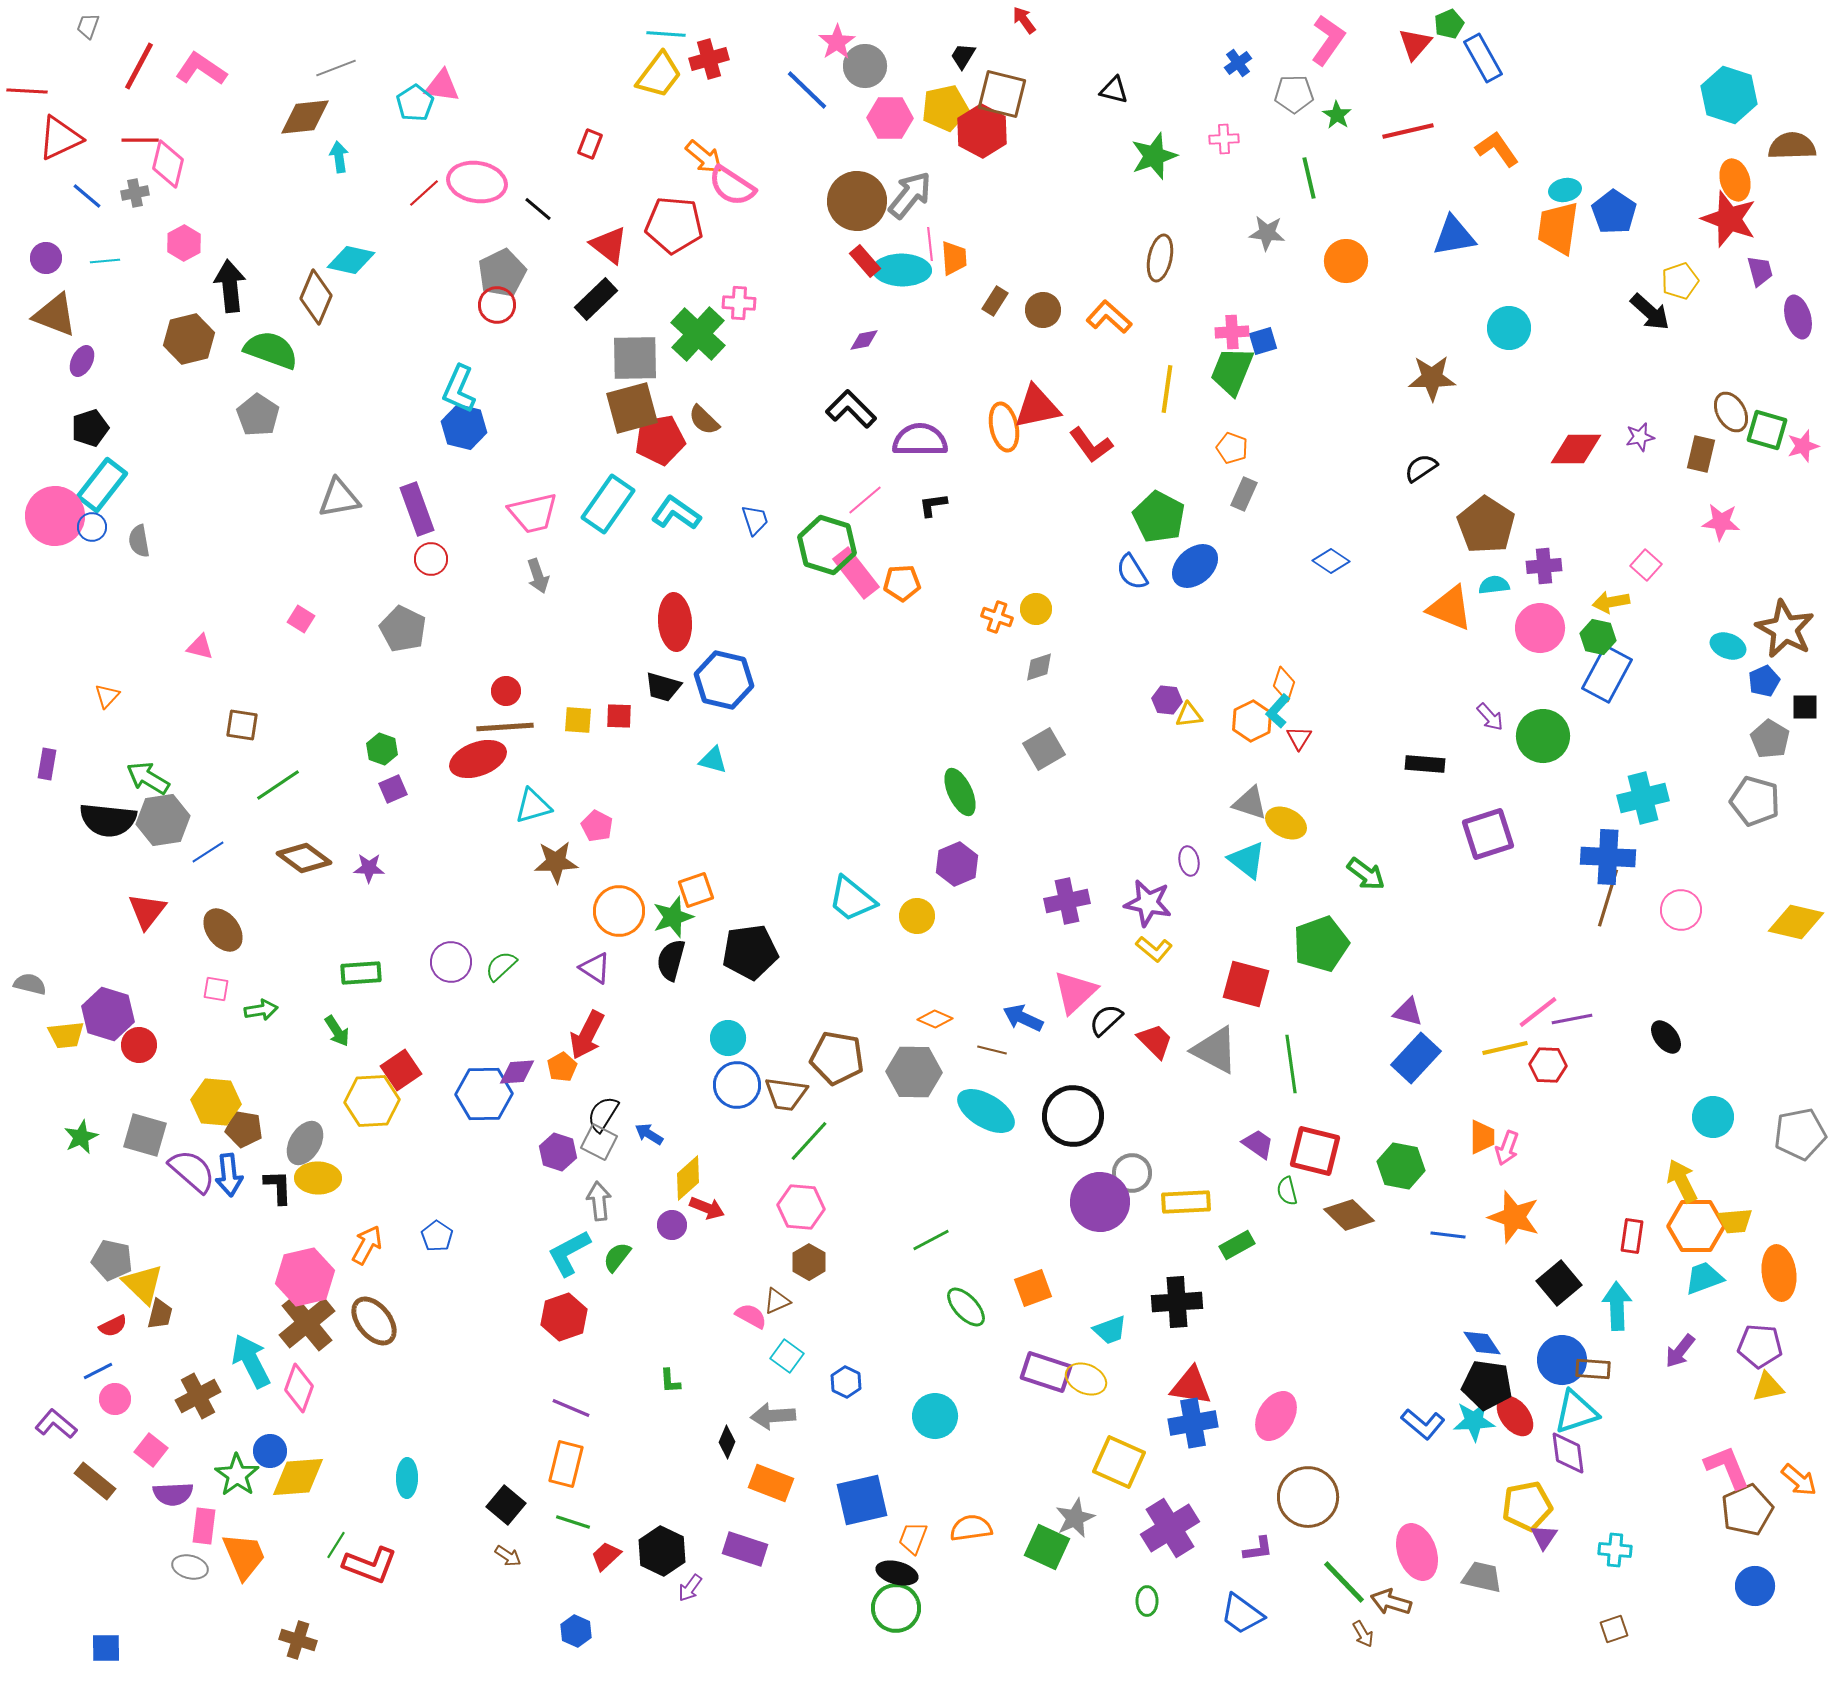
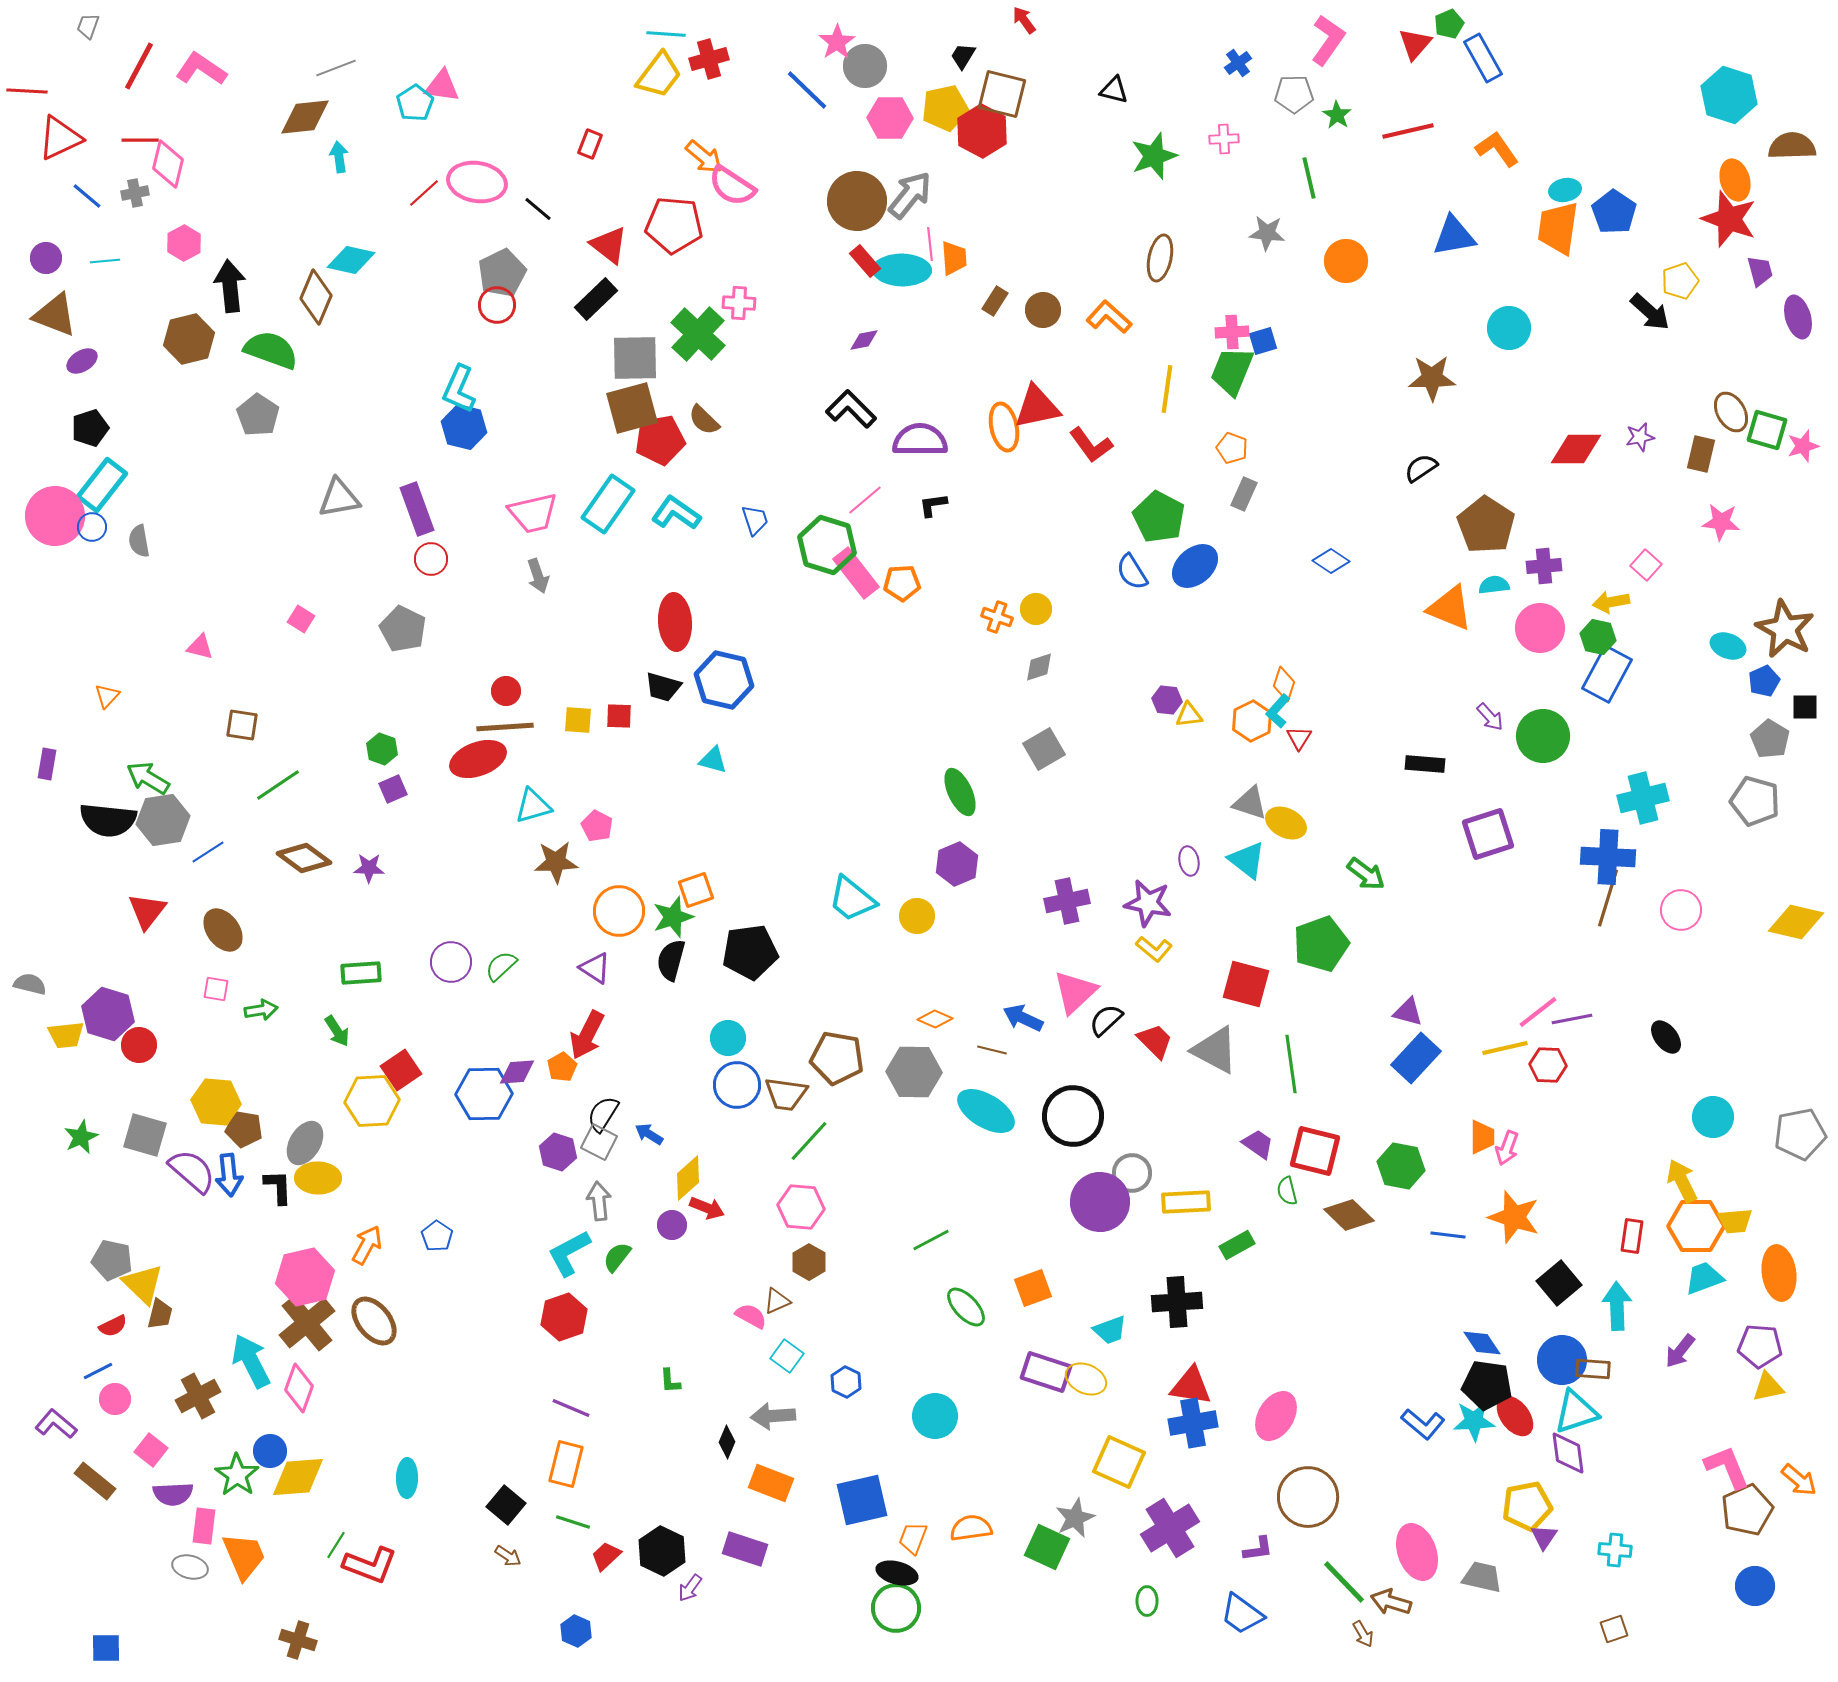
purple ellipse at (82, 361): rotated 32 degrees clockwise
